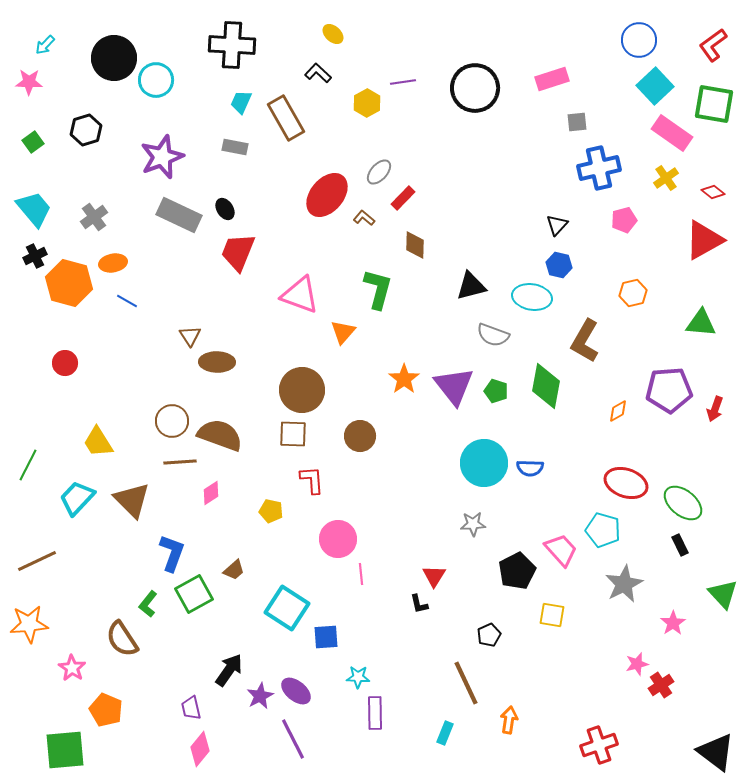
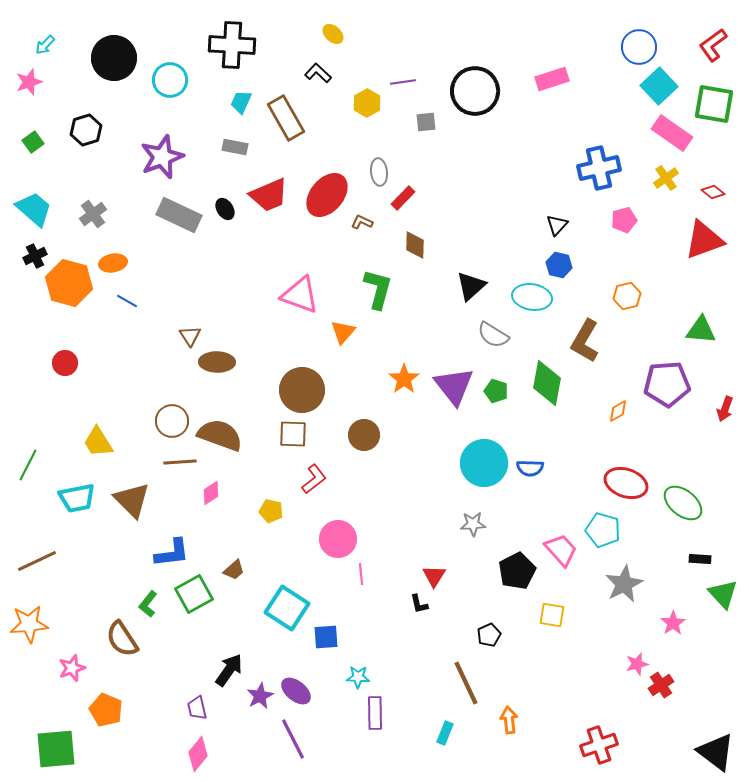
blue circle at (639, 40): moved 7 px down
cyan circle at (156, 80): moved 14 px right
pink star at (29, 82): rotated 20 degrees counterclockwise
cyan square at (655, 86): moved 4 px right
black circle at (475, 88): moved 3 px down
gray square at (577, 122): moved 151 px left
gray ellipse at (379, 172): rotated 48 degrees counterclockwise
cyan trapezoid at (34, 209): rotated 9 degrees counterclockwise
gray cross at (94, 217): moved 1 px left, 3 px up
brown L-shape at (364, 218): moved 2 px left, 4 px down; rotated 15 degrees counterclockwise
red triangle at (704, 240): rotated 9 degrees clockwise
red trapezoid at (238, 252): moved 31 px right, 57 px up; rotated 135 degrees counterclockwise
black triangle at (471, 286): rotated 28 degrees counterclockwise
orange hexagon at (633, 293): moved 6 px left, 3 px down
green triangle at (701, 323): moved 7 px down
gray semicircle at (493, 335): rotated 12 degrees clockwise
green diamond at (546, 386): moved 1 px right, 3 px up
purple pentagon at (669, 390): moved 2 px left, 6 px up
red arrow at (715, 409): moved 10 px right
brown circle at (360, 436): moved 4 px right, 1 px up
red L-shape at (312, 480): moved 2 px right, 1 px up; rotated 56 degrees clockwise
cyan trapezoid at (77, 498): rotated 144 degrees counterclockwise
black rectangle at (680, 545): moved 20 px right, 14 px down; rotated 60 degrees counterclockwise
blue L-shape at (172, 553): rotated 63 degrees clockwise
pink star at (72, 668): rotated 20 degrees clockwise
purple trapezoid at (191, 708): moved 6 px right
orange arrow at (509, 720): rotated 16 degrees counterclockwise
pink diamond at (200, 749): moved 2 px left, 5 px down
green square at (65, 750): moved 9 px left, 1 px up
